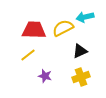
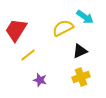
cyan arrow: rotated 132 degrees counterclockwise
red trapezoid: moved 18 px left; rotated 60 degrees counterclockwise
purple star: moved 5 px left, 4 px down
